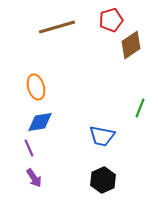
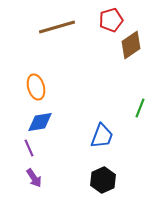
blue trapezoid: rotated 80 degrees counterclockwise
